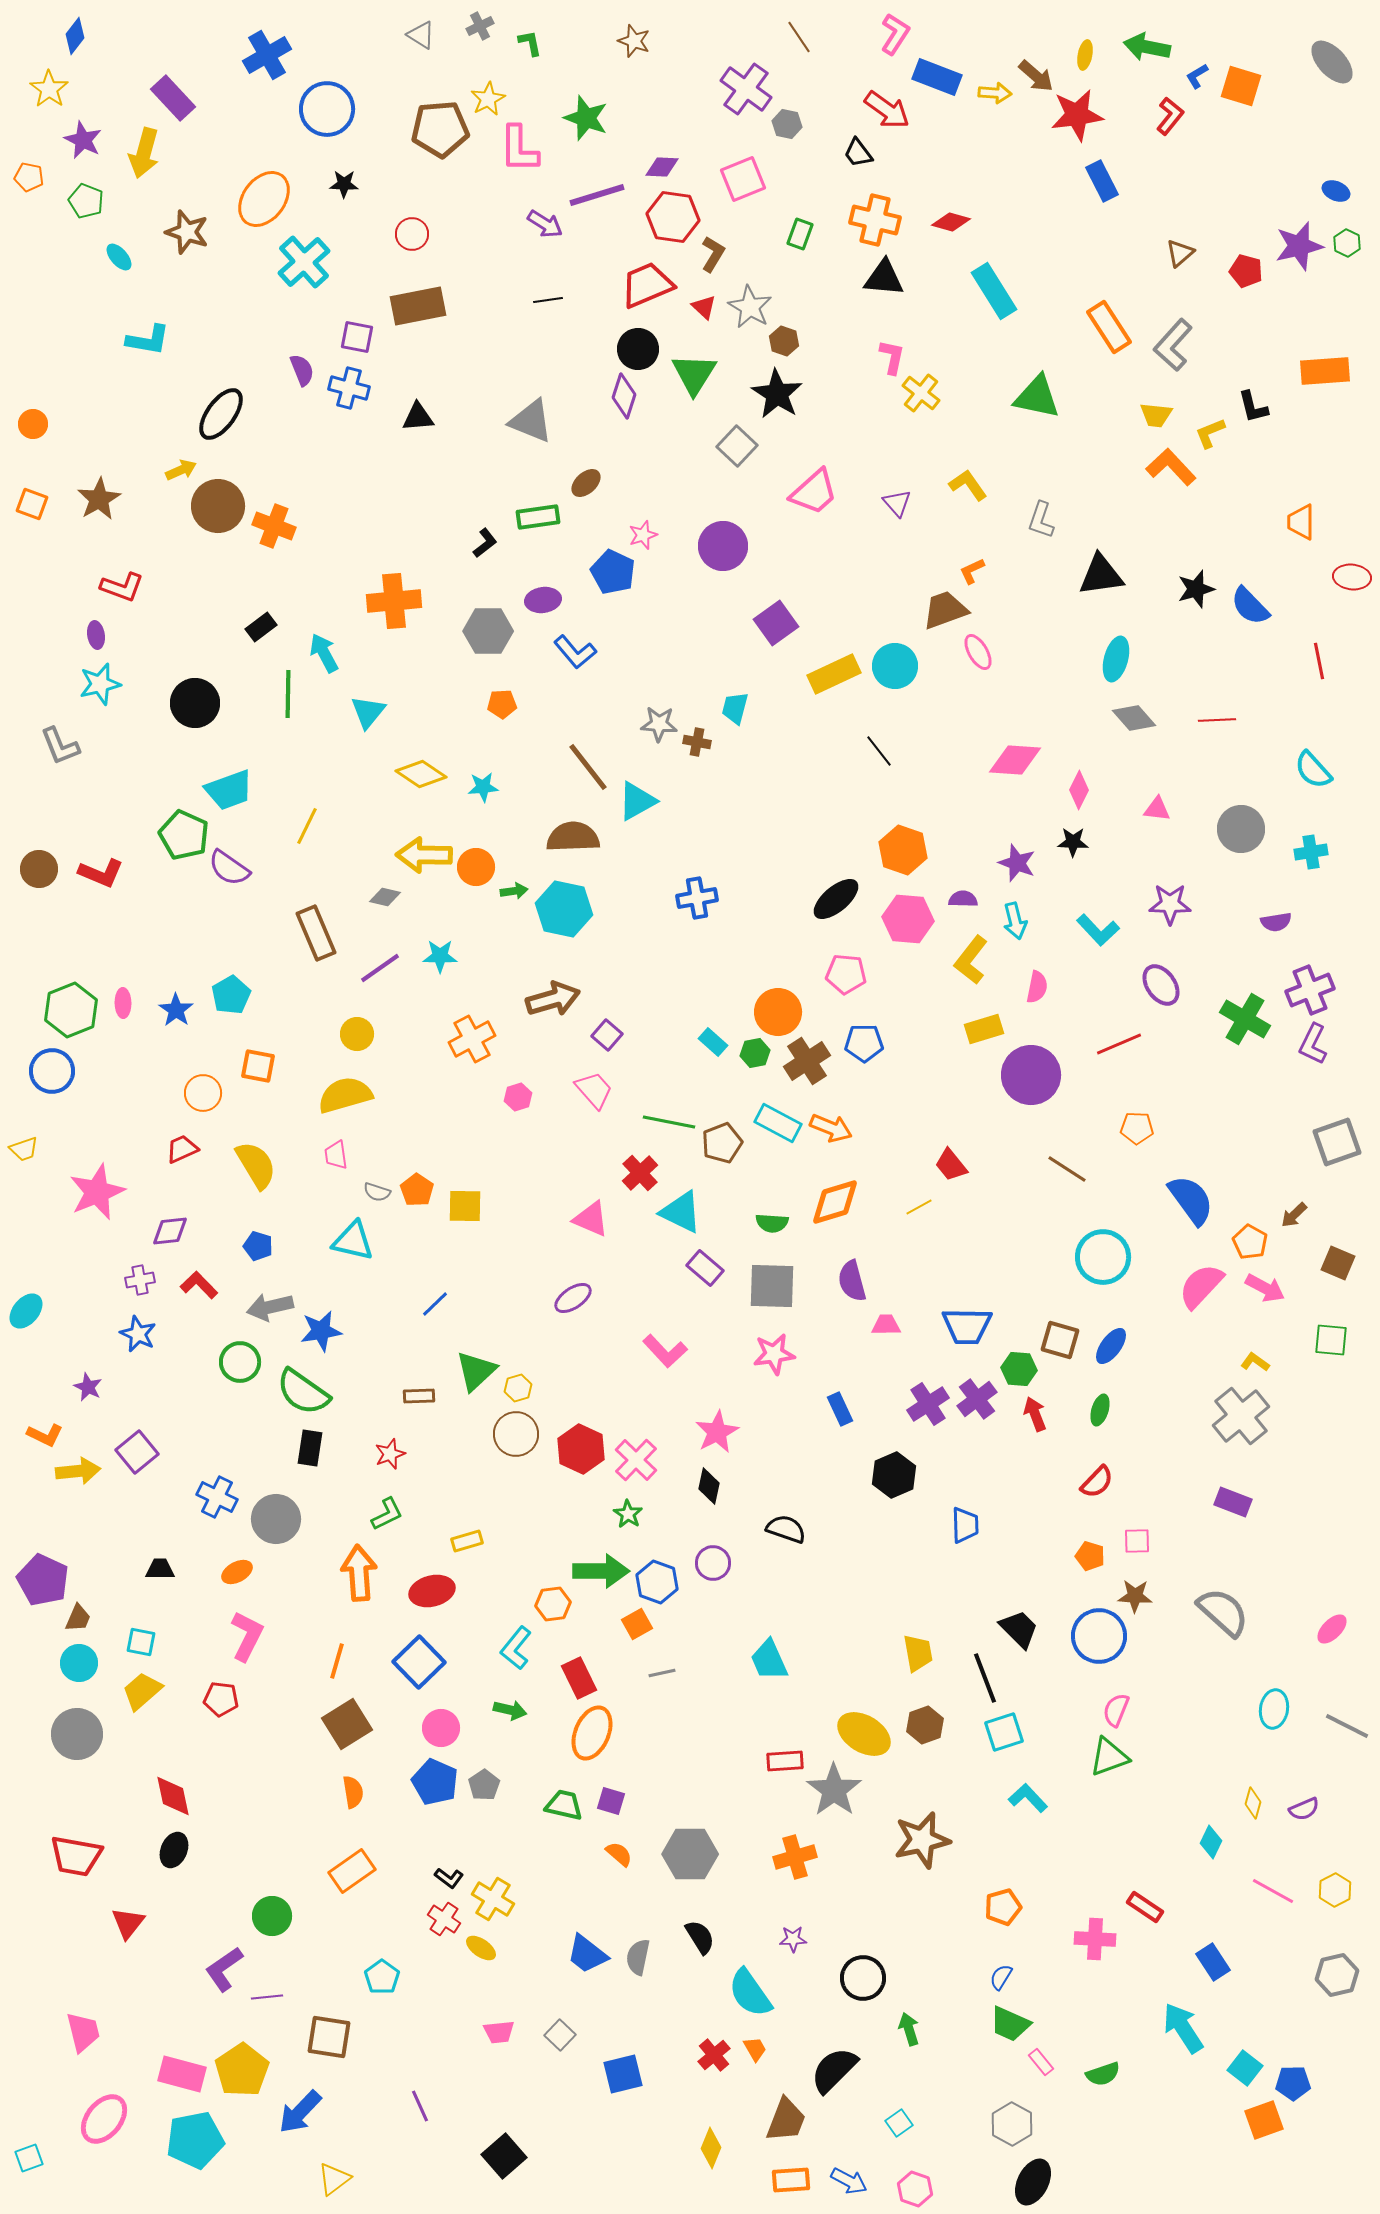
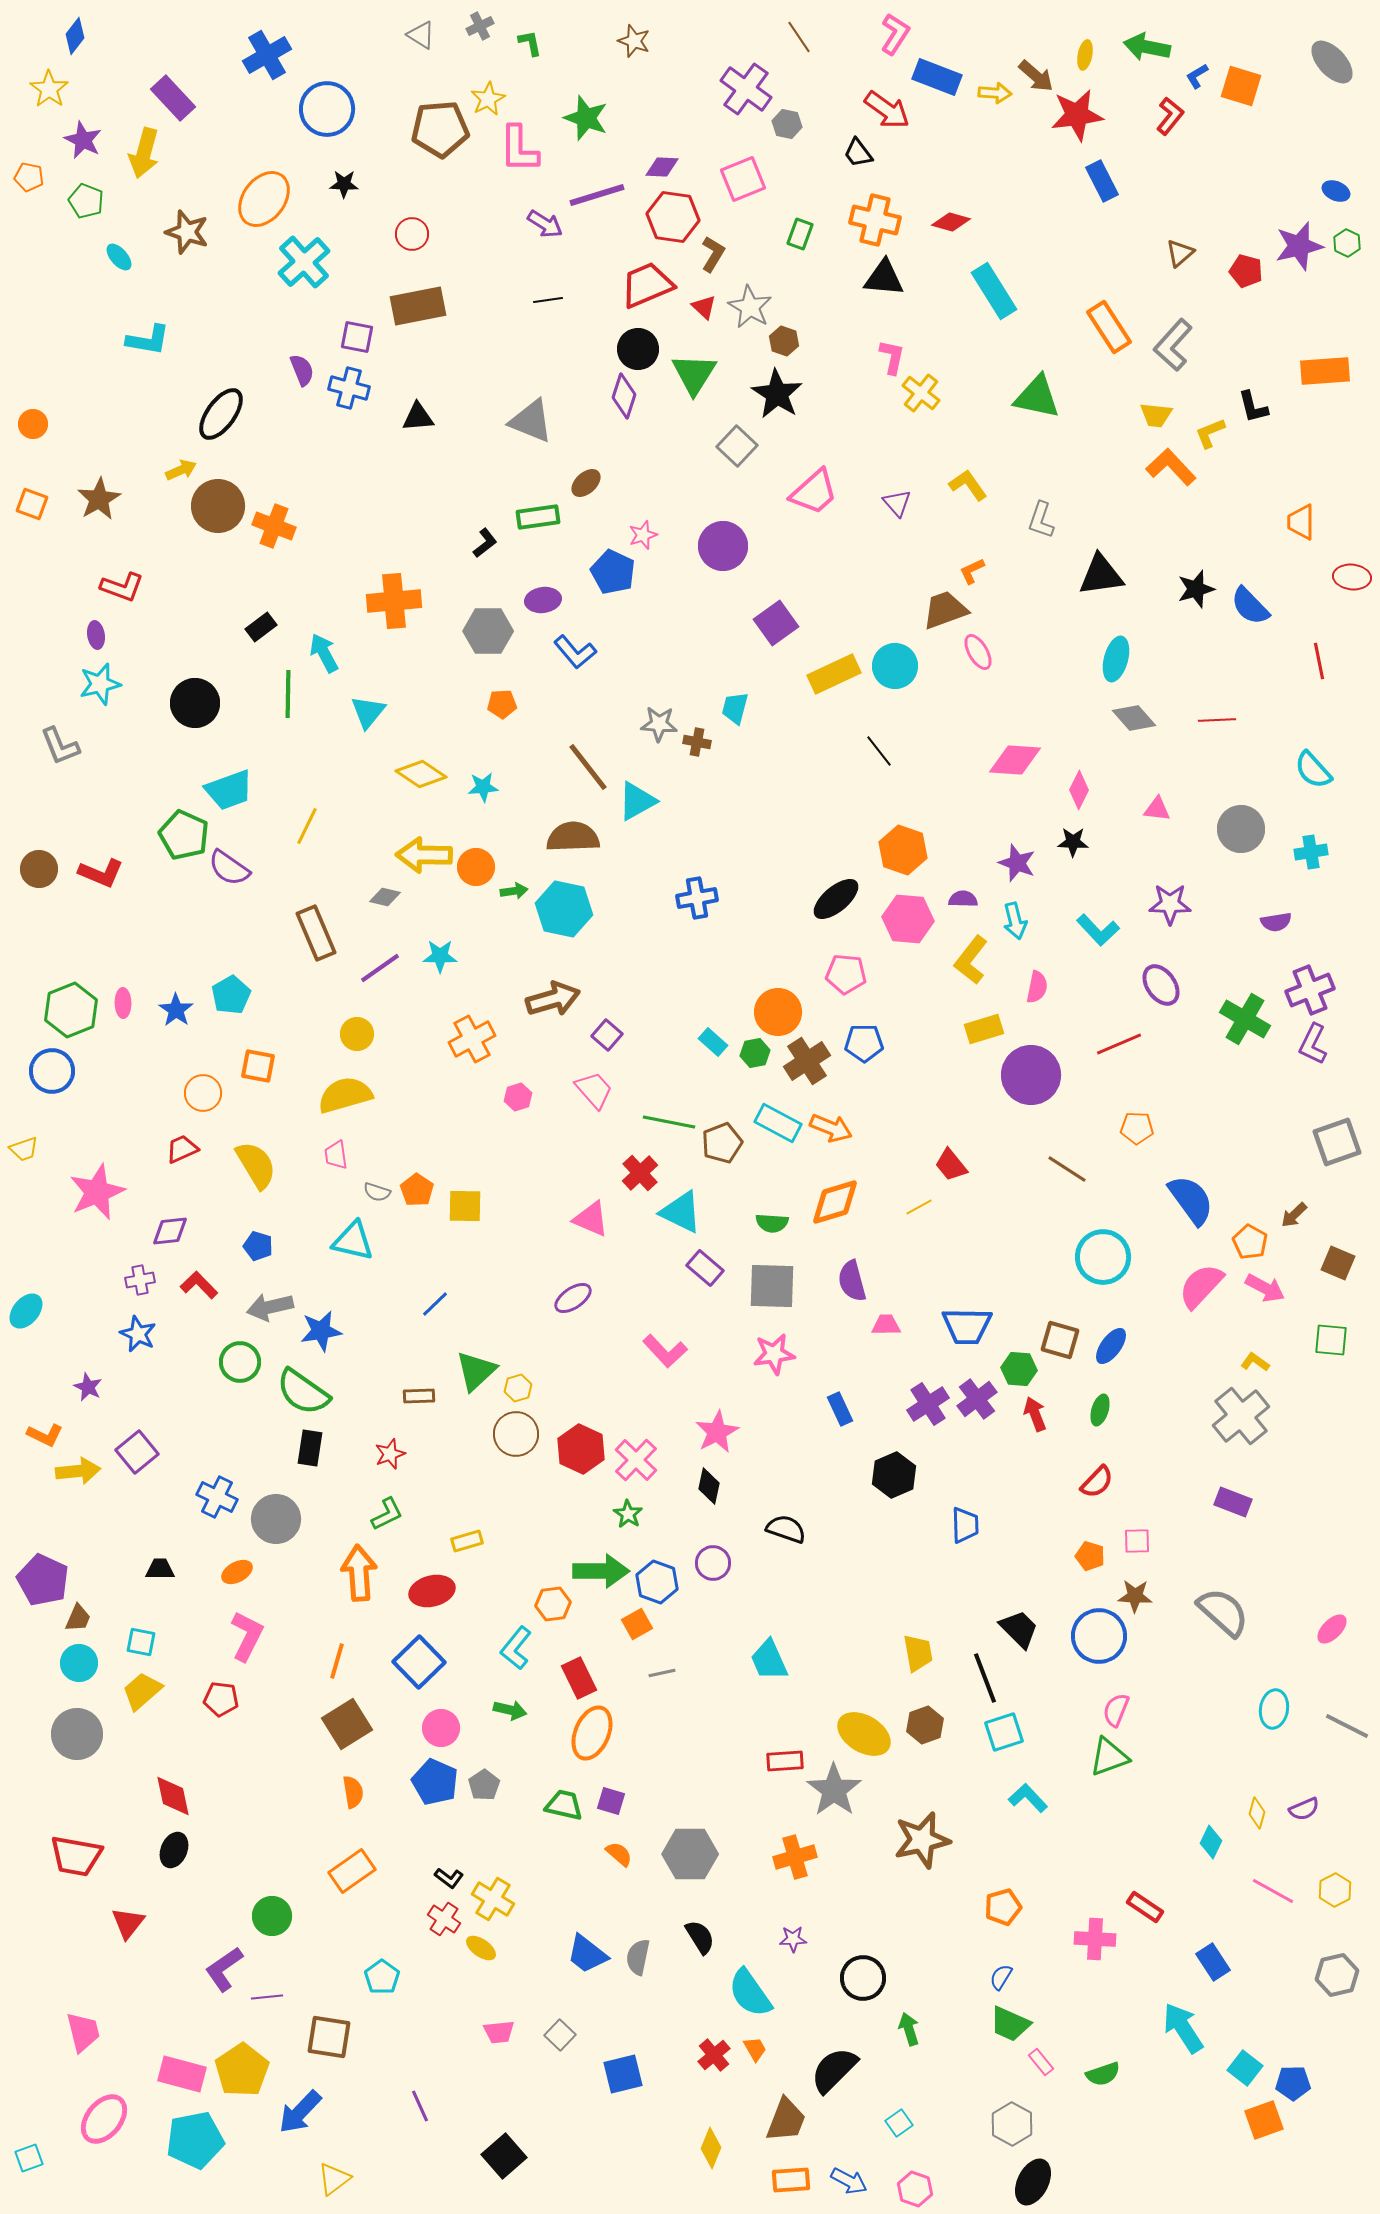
yellow diamond at (1253, 1803): moved 4 px right, 10 px down
